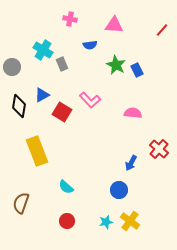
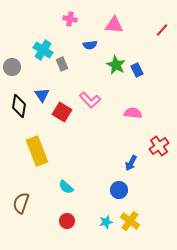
blue triangle: rotated 35 degrees counterclockwise
red cross: moved 3 px up; rotated 12 degrees clockwise
